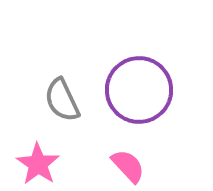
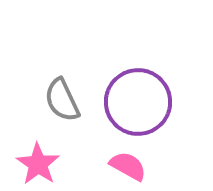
purple circle: moved 1 px left, 12 px down
pink semicircle: rotated 18 degrees counterclockwise
